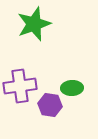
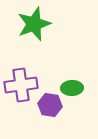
purple cross: moved 1 px right, 1 px up
